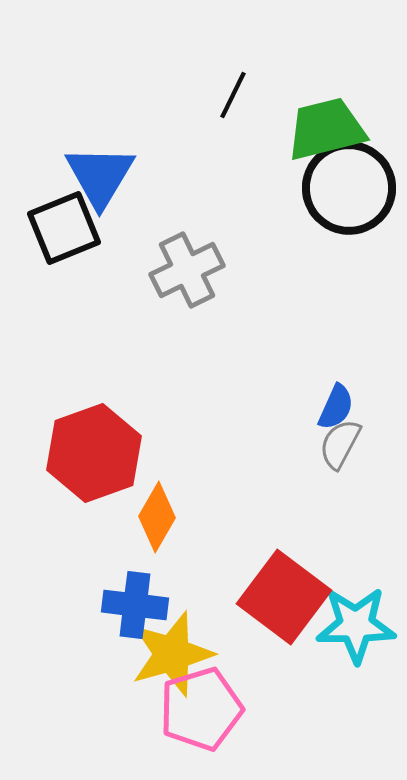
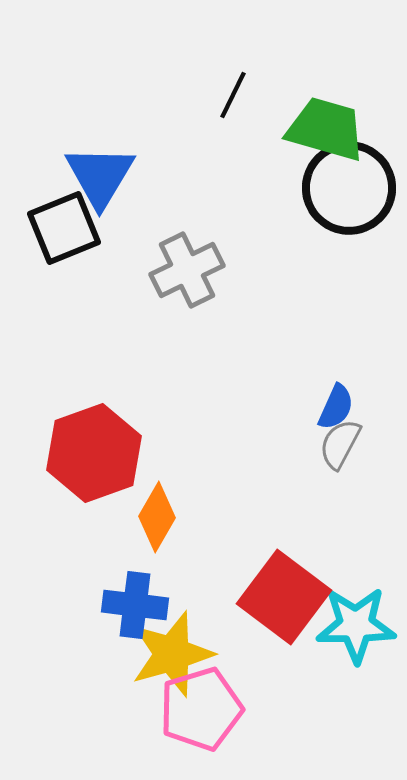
green trapezoid: rotated 30 degrees clockwise
